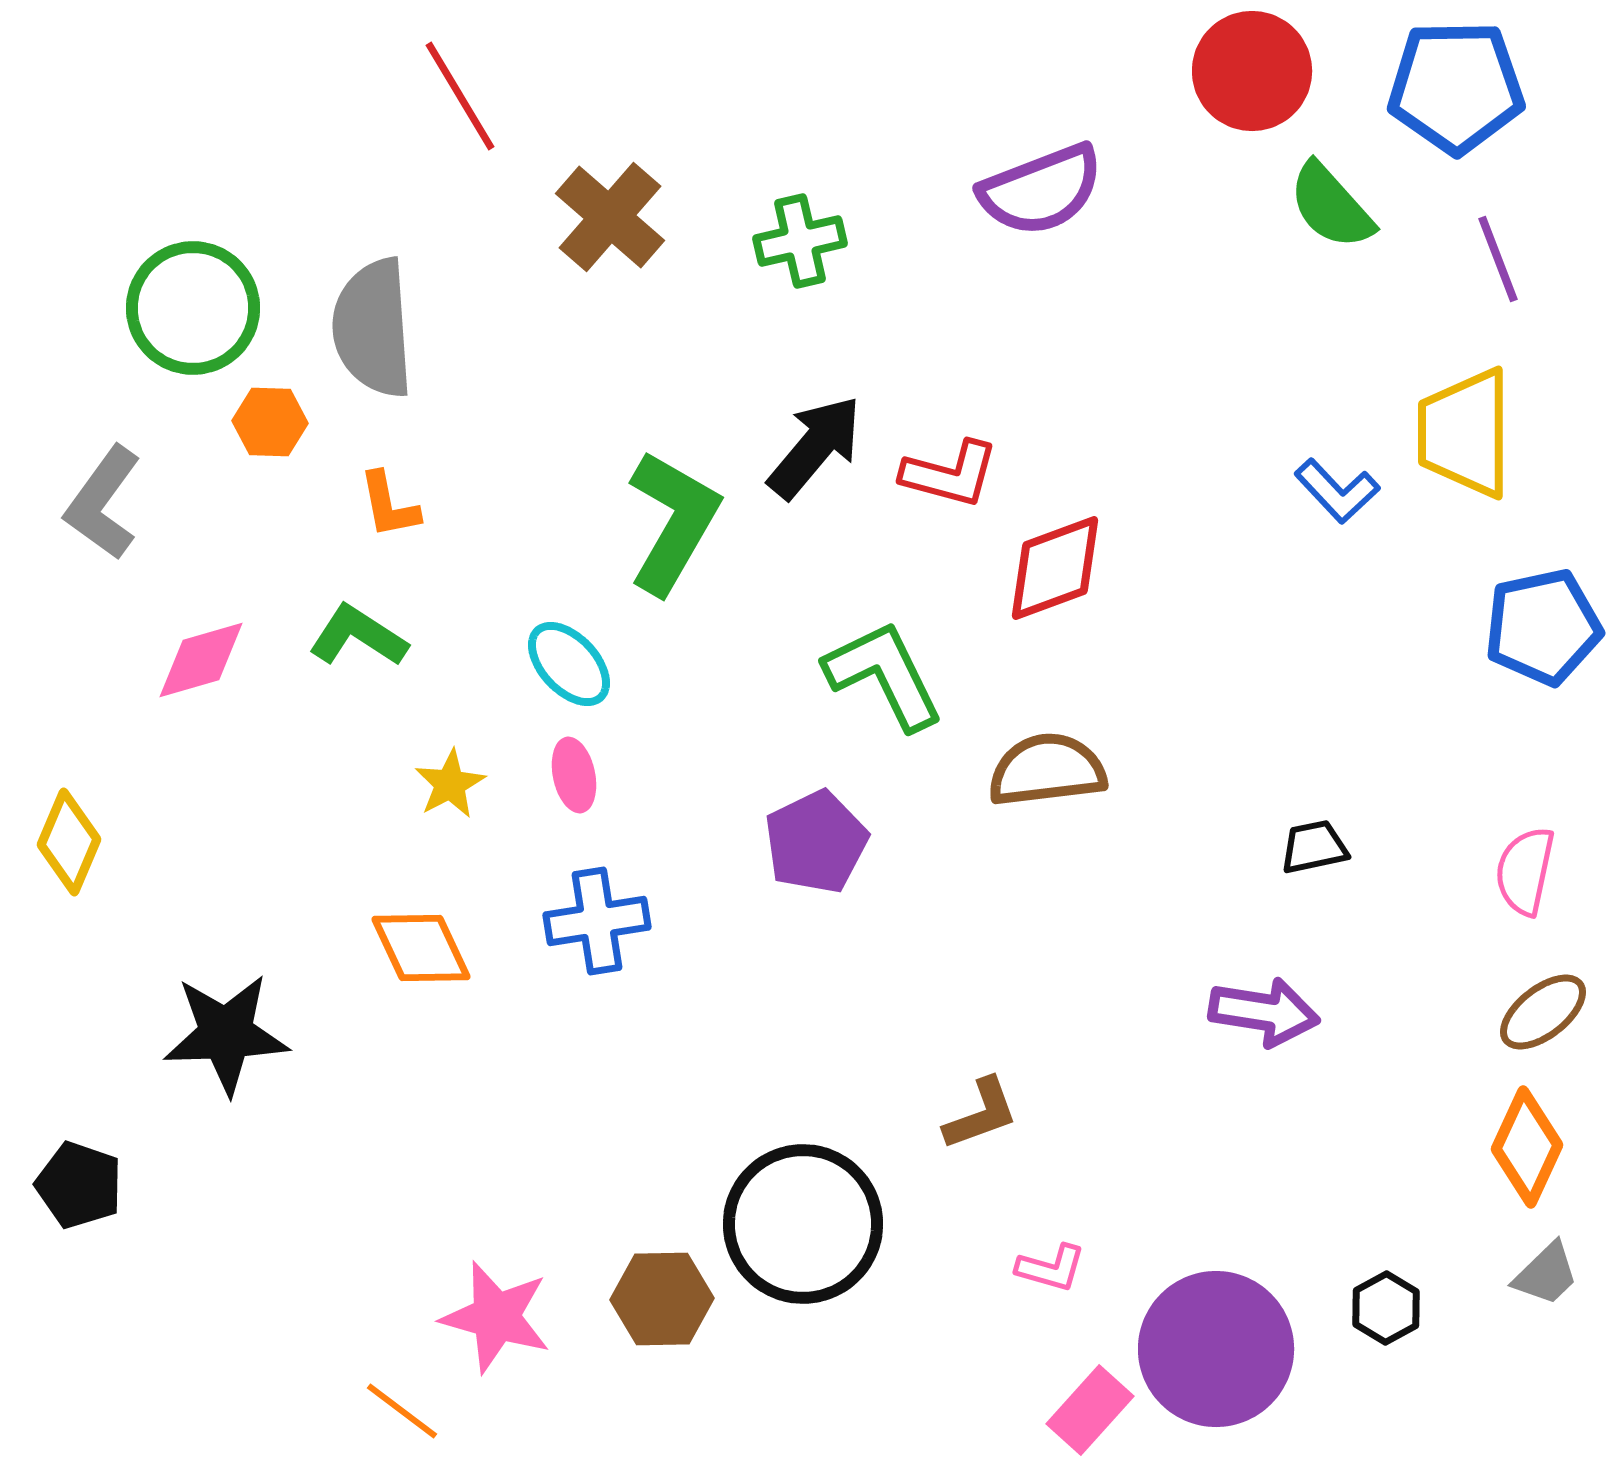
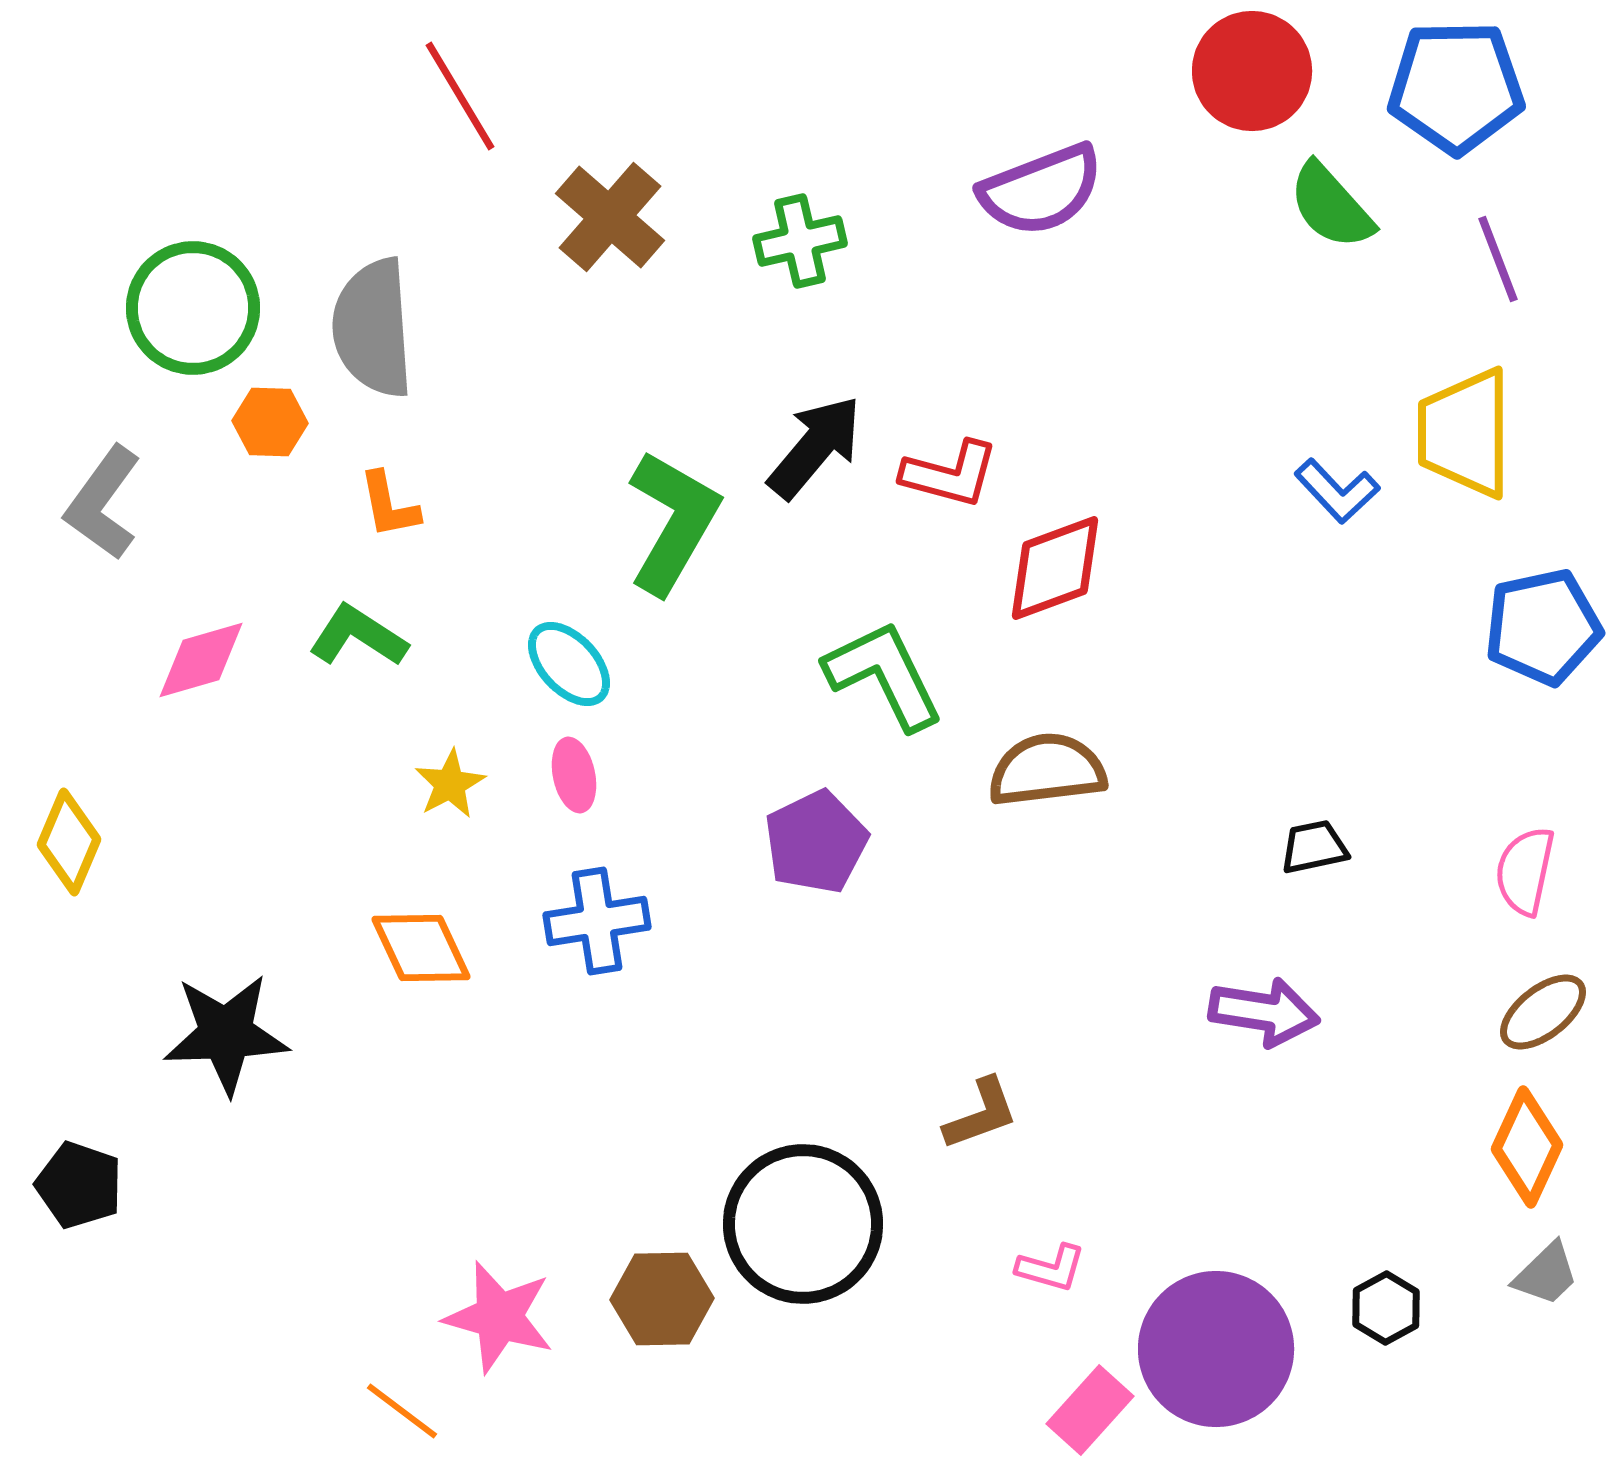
pink star at (496, 1317): moved 3 px right
